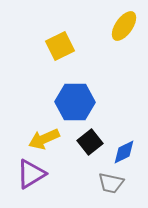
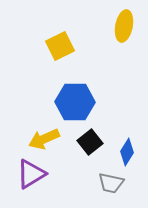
yellow ellipse: rotated 24 degrees counterclockwise
blue diamond: moved 3 px right; rotated 32 degrees counterclockwise
